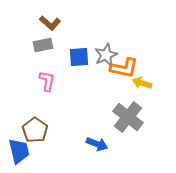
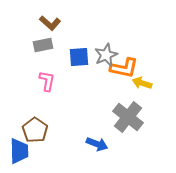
blue trapezoid: rotated 12 degrees clockwise
